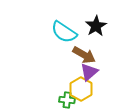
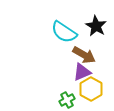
black star: rotated 10 degrees counterclockwise
purple triangle: moved 7 px left; rotated 18 degrees clockwise
yellow hexagon: moved 10 px right
green cross: rotated 35 degrees counterclockwise
